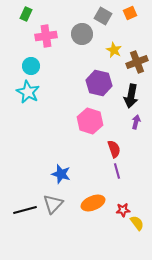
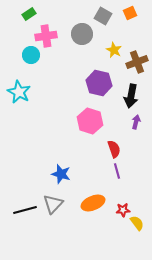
green rectangle: moved 3 px right; rotated 32 degrees clockwise
cyan circle: moved 11 px up
cyan star: moved 9 px left
